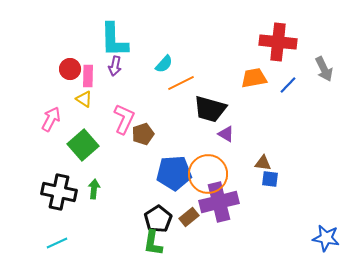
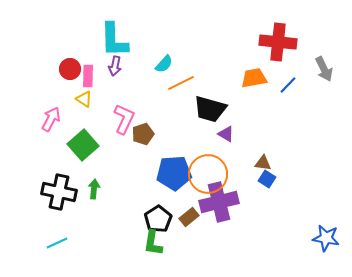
blue square: moved 3 px left; rotated 24 degrees clockwise
